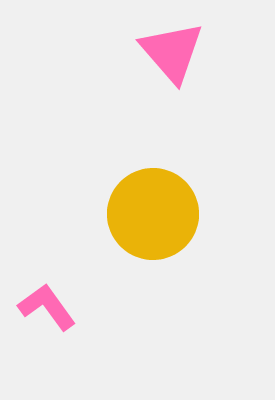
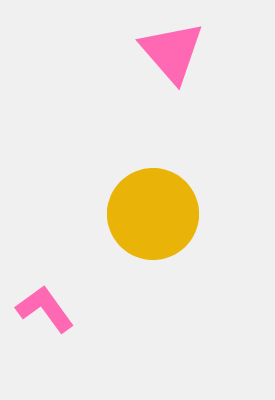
pink L-shape: moved 2 px left, 2 px down
